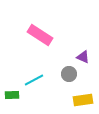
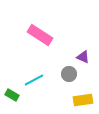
green rectangle: rotated 32 degrees clockwise
